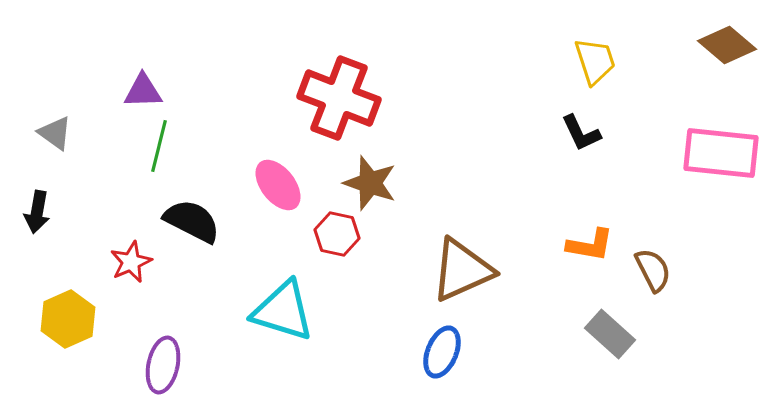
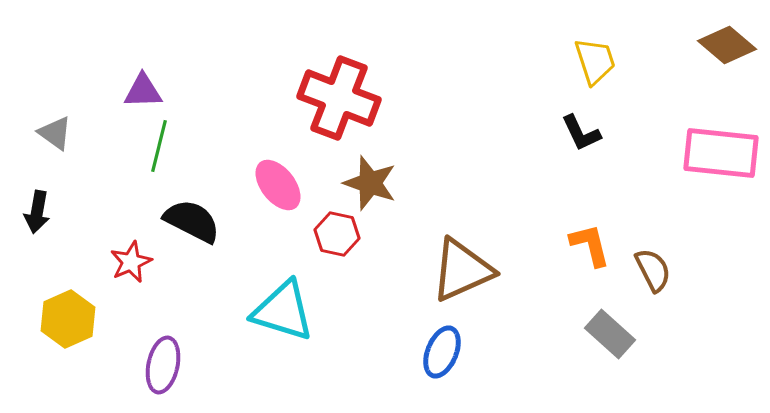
orange L-shape: rotated 114 degrees counterclockwise
